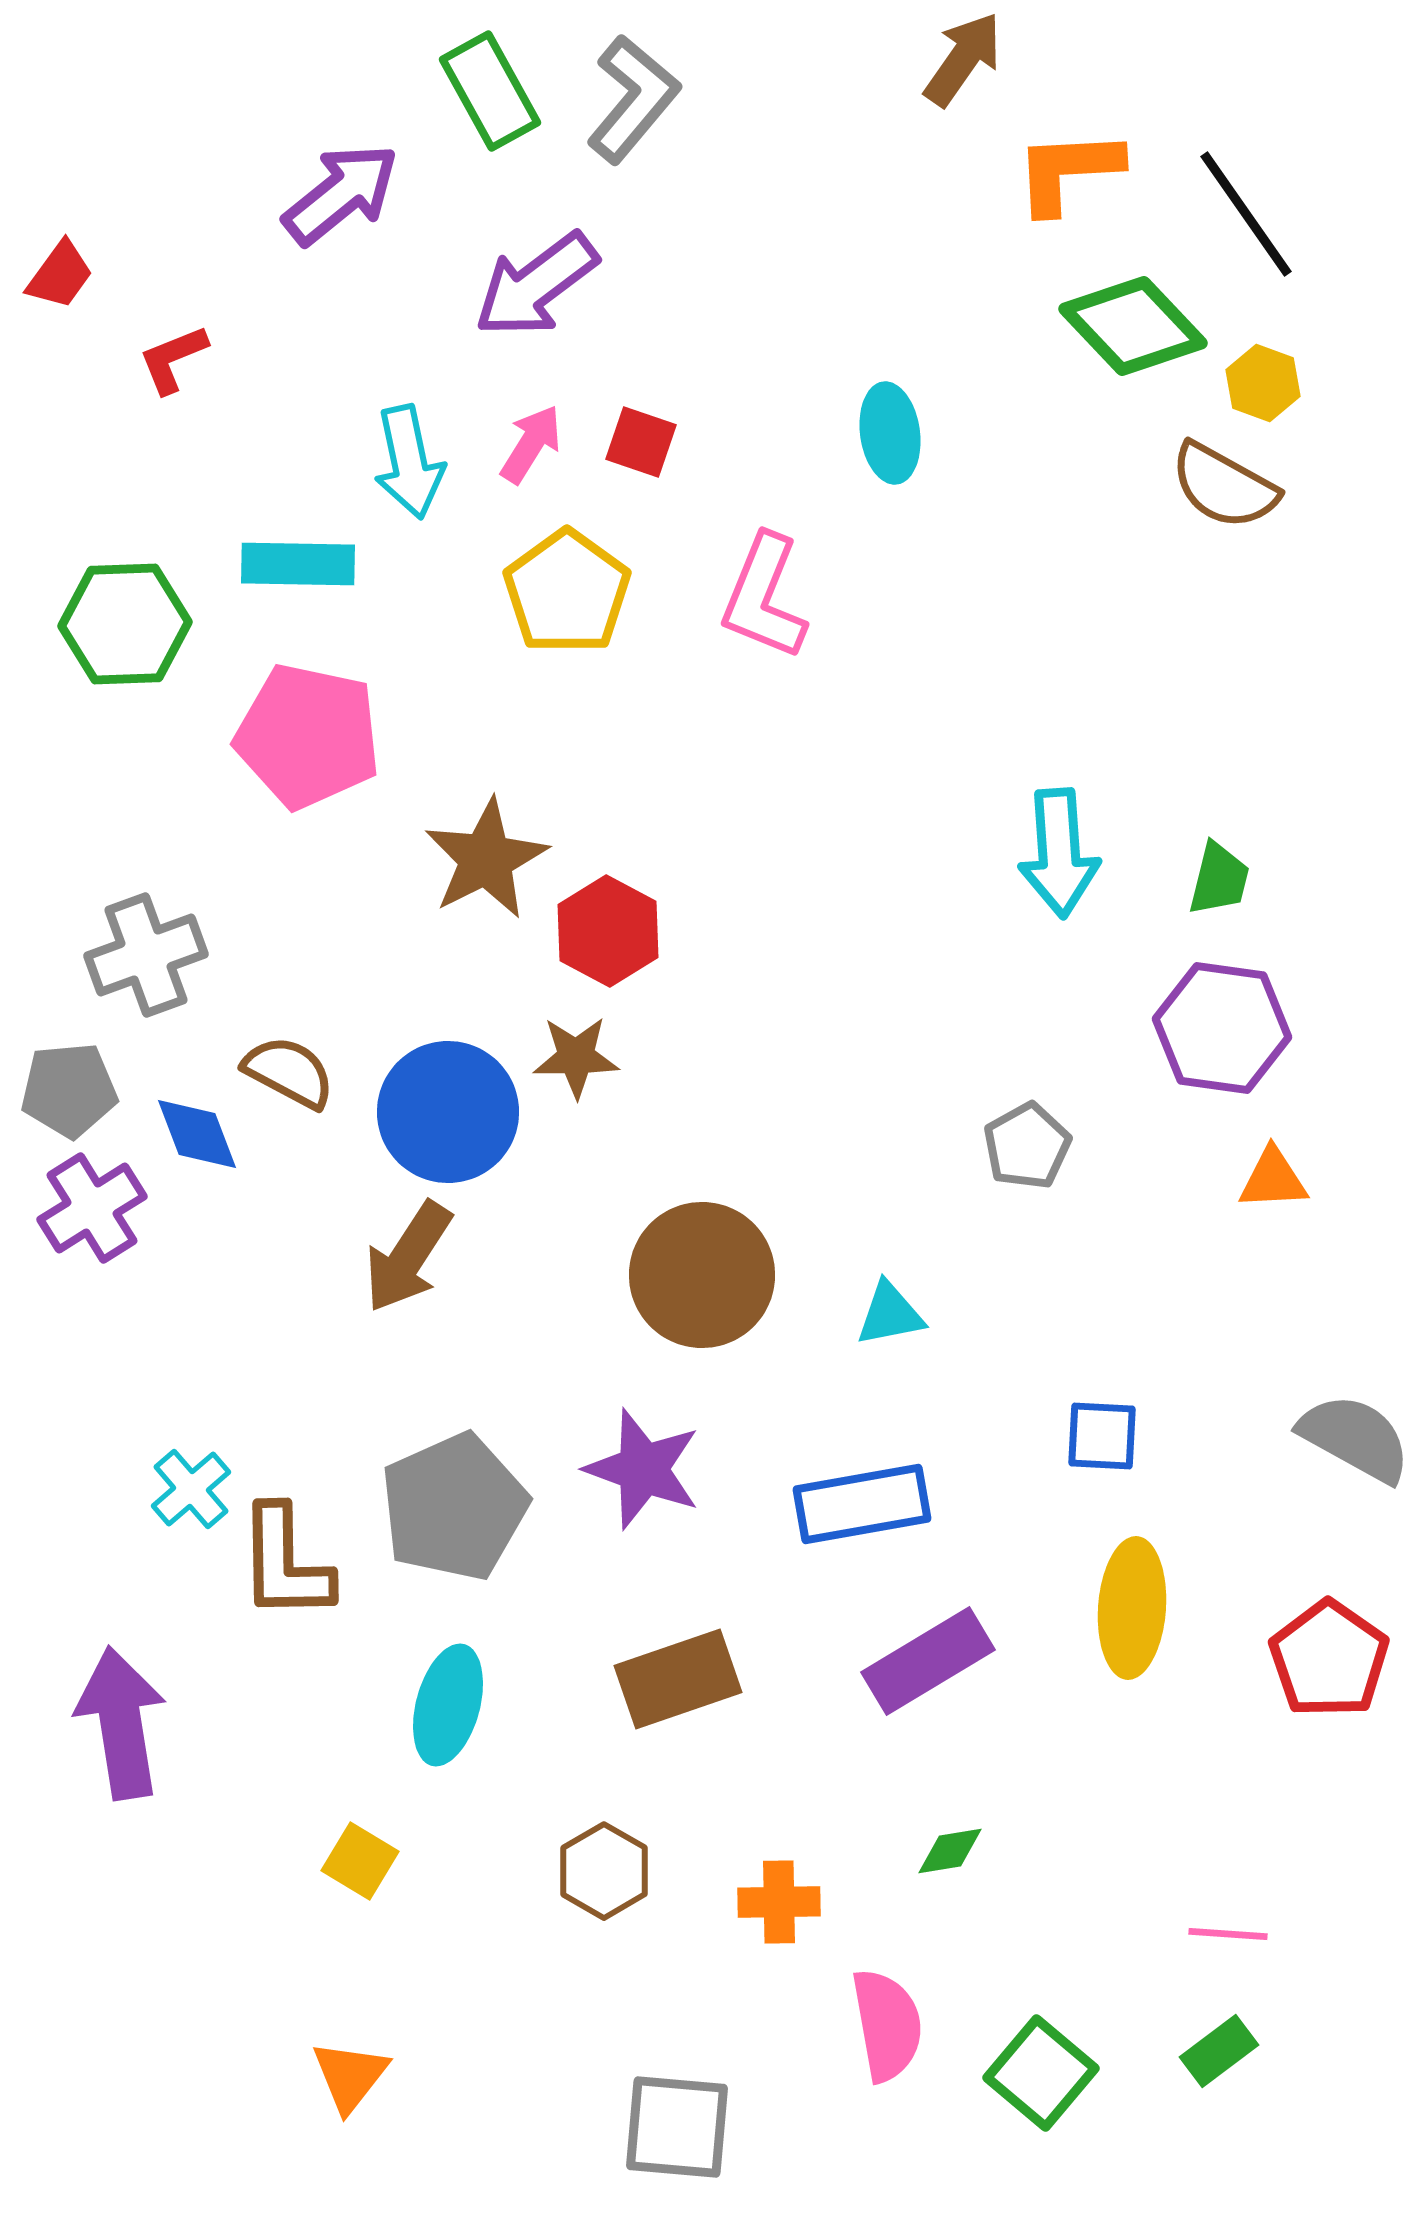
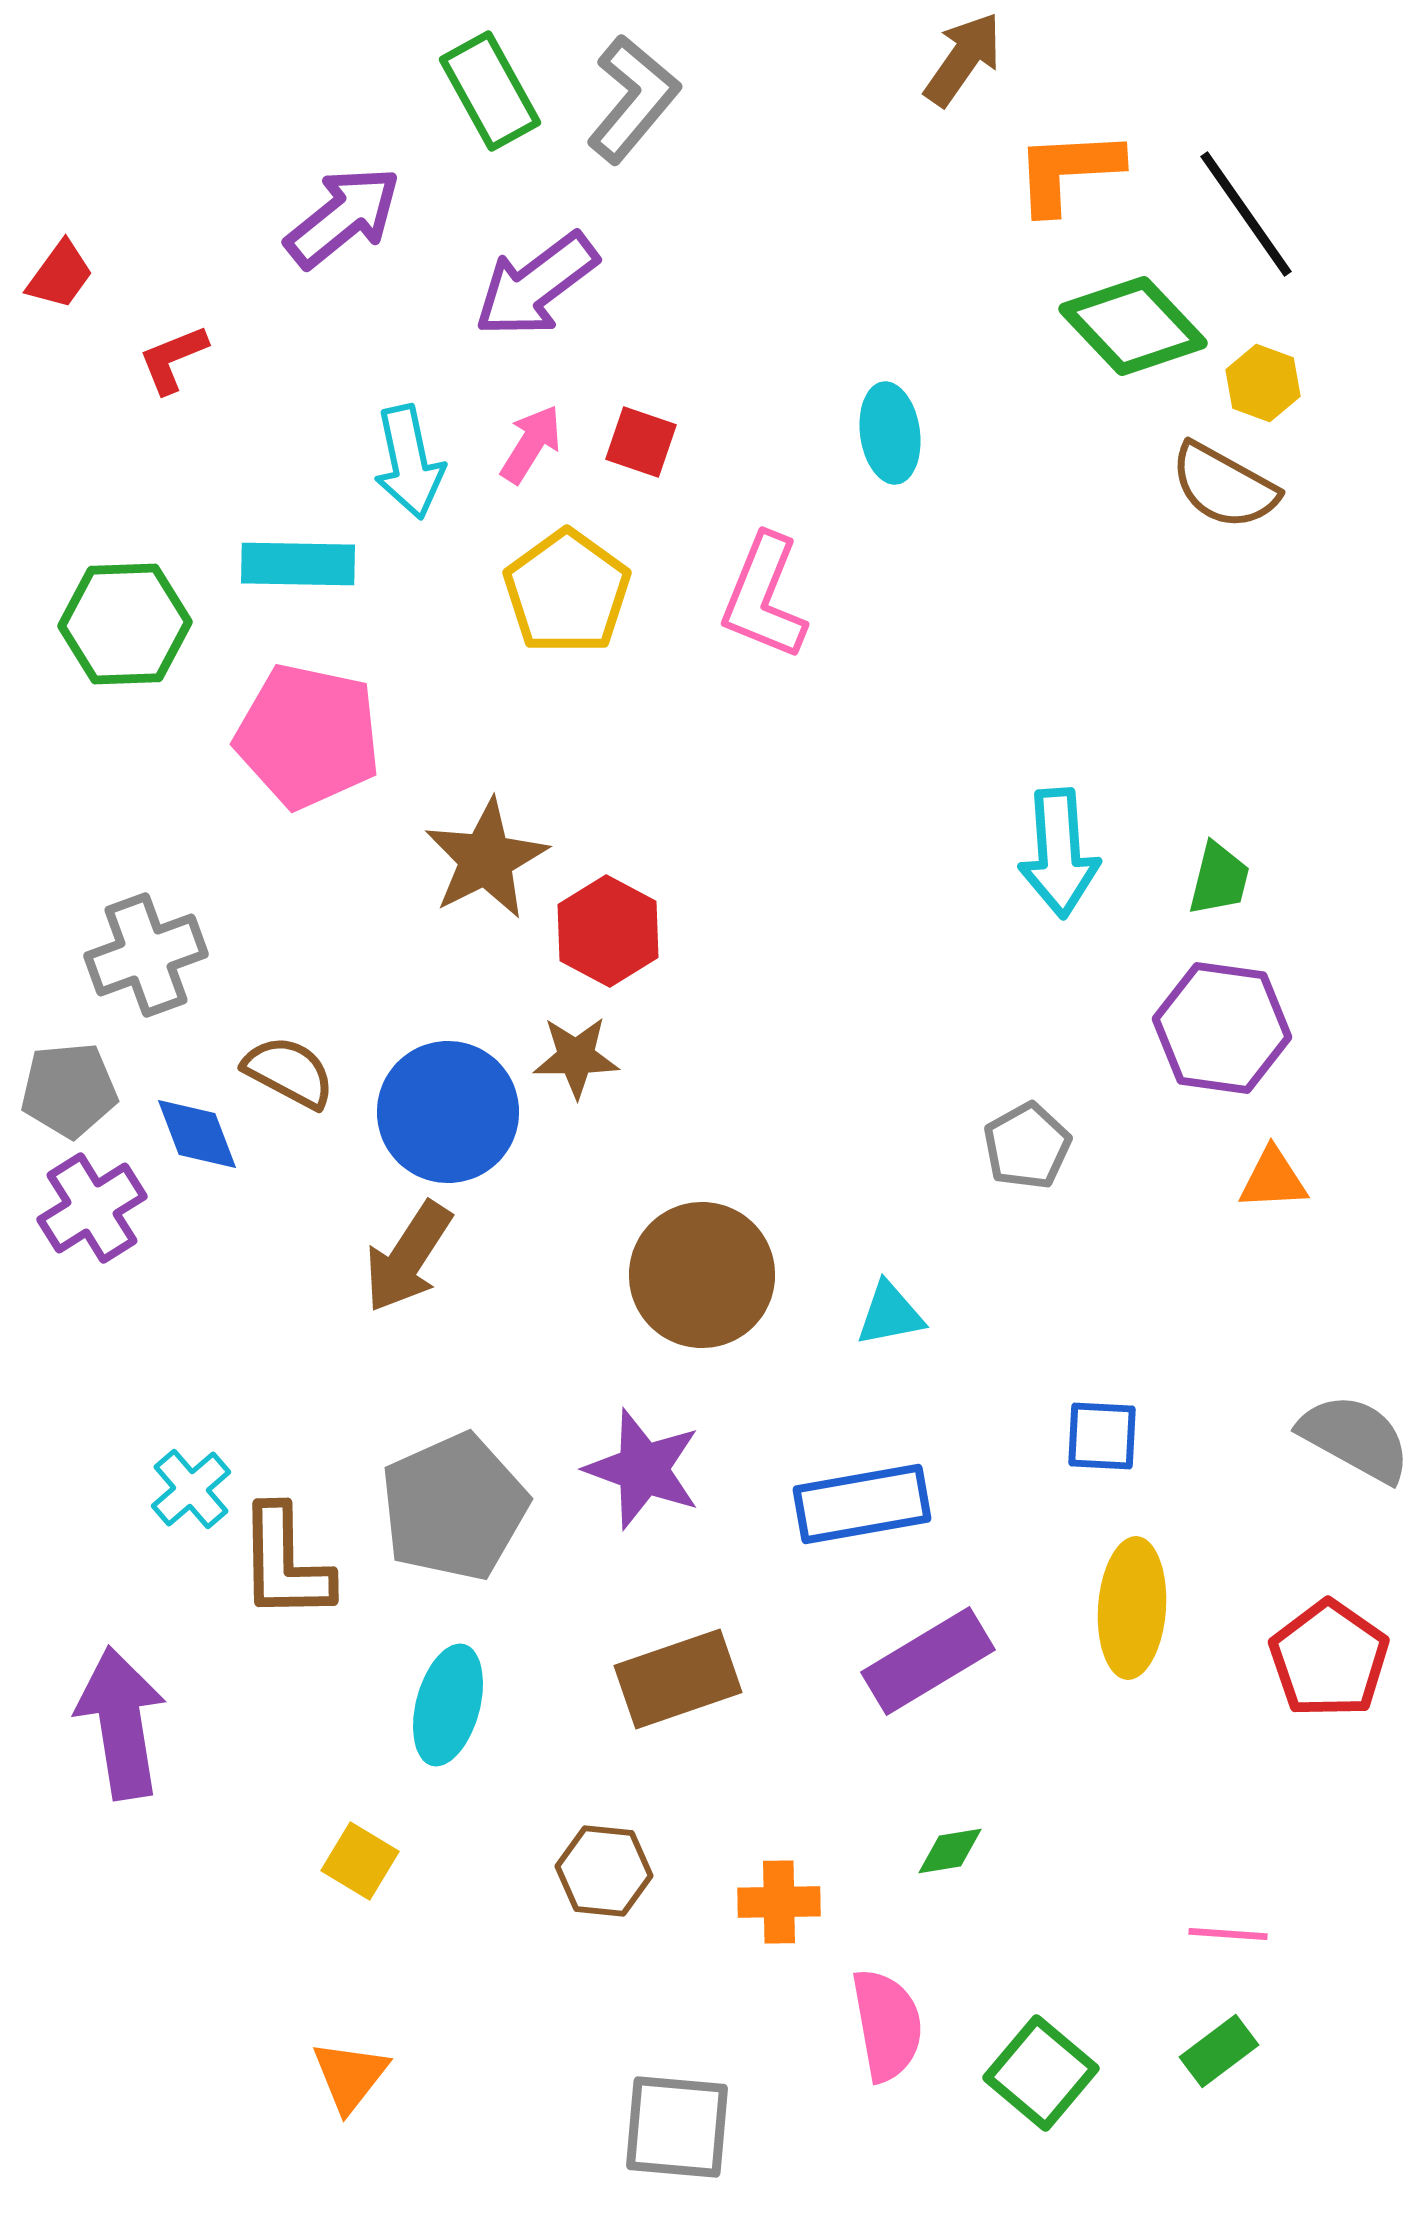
purple arrow at (341, 194): moved 2 px right, 23 px down
brown hexagon at (604, 1871): rotated 24 degrees counterclockwise
